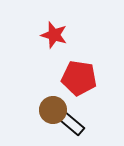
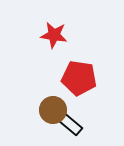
red star: rotated 8 degrees counterclockwise
black rectangle: moved 2 px left
